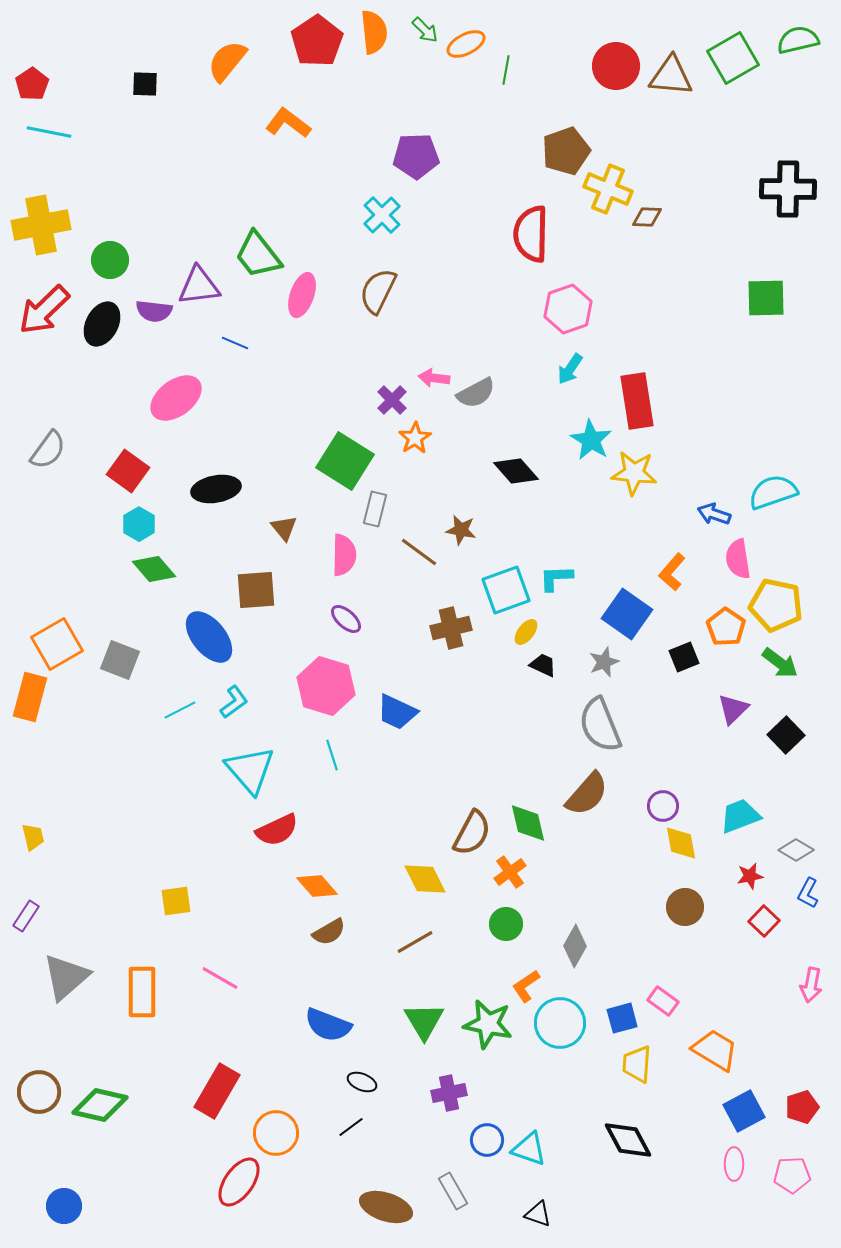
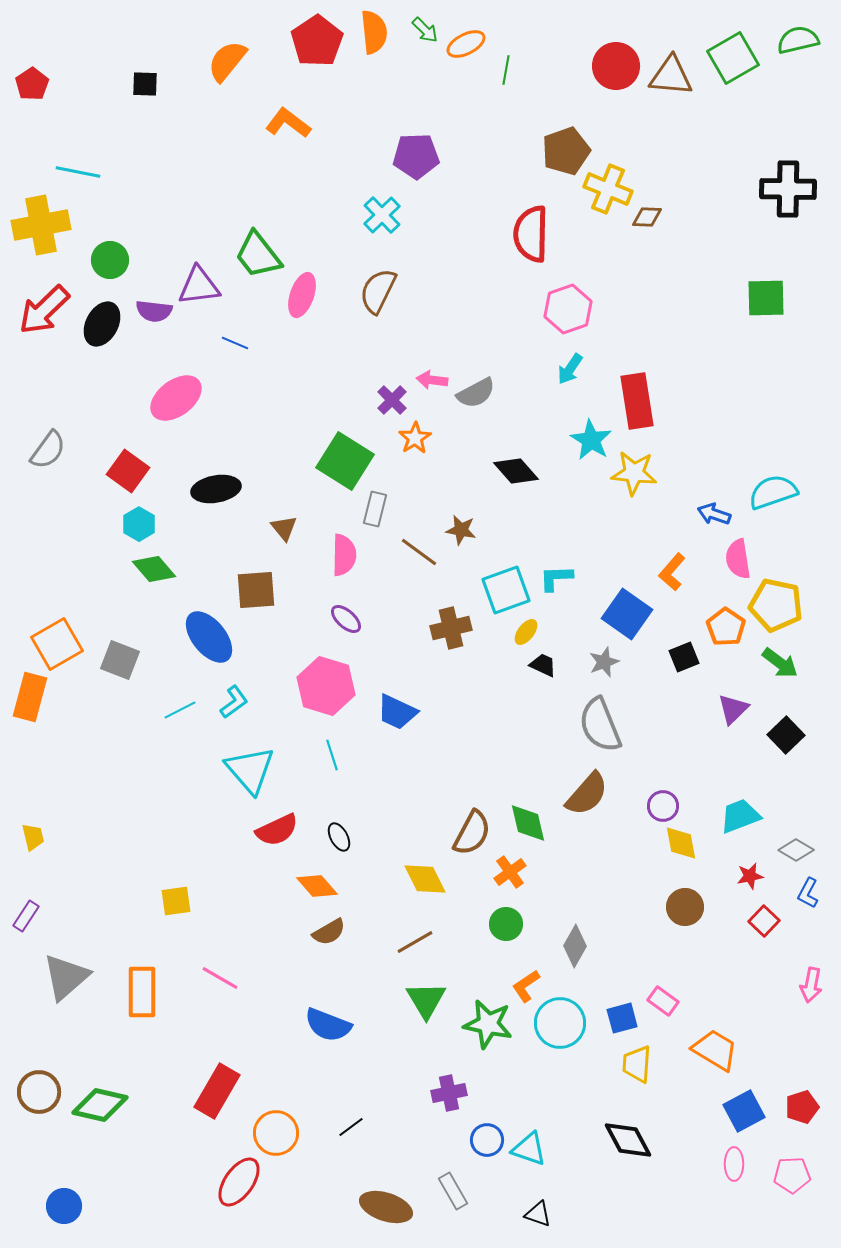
cyan line at (49, 132): moved 29 px right, 40 px down
pink arrow at (434, 378): moved 2 px left, 2 px down
green triangle at (424, 1021): moved 2 px right, 21 px up
black ellipse at (362, 1082): moved 23 px left, 245 px up; rotated 40 degrees clockwise
